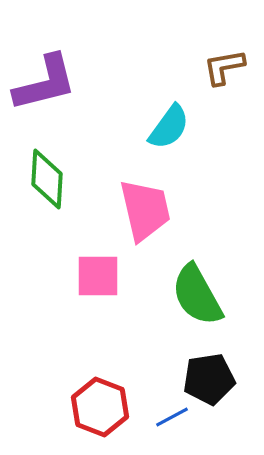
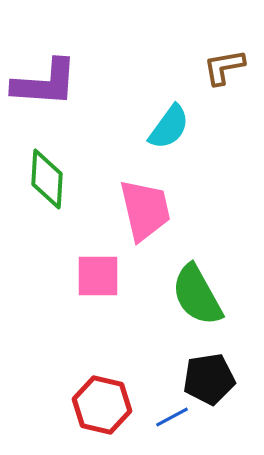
purple L-shape: rotated 18 degrees clockwise
red hexagon: moved 2 px right, 2 px up; rotated 8 degrees counterclockwise
